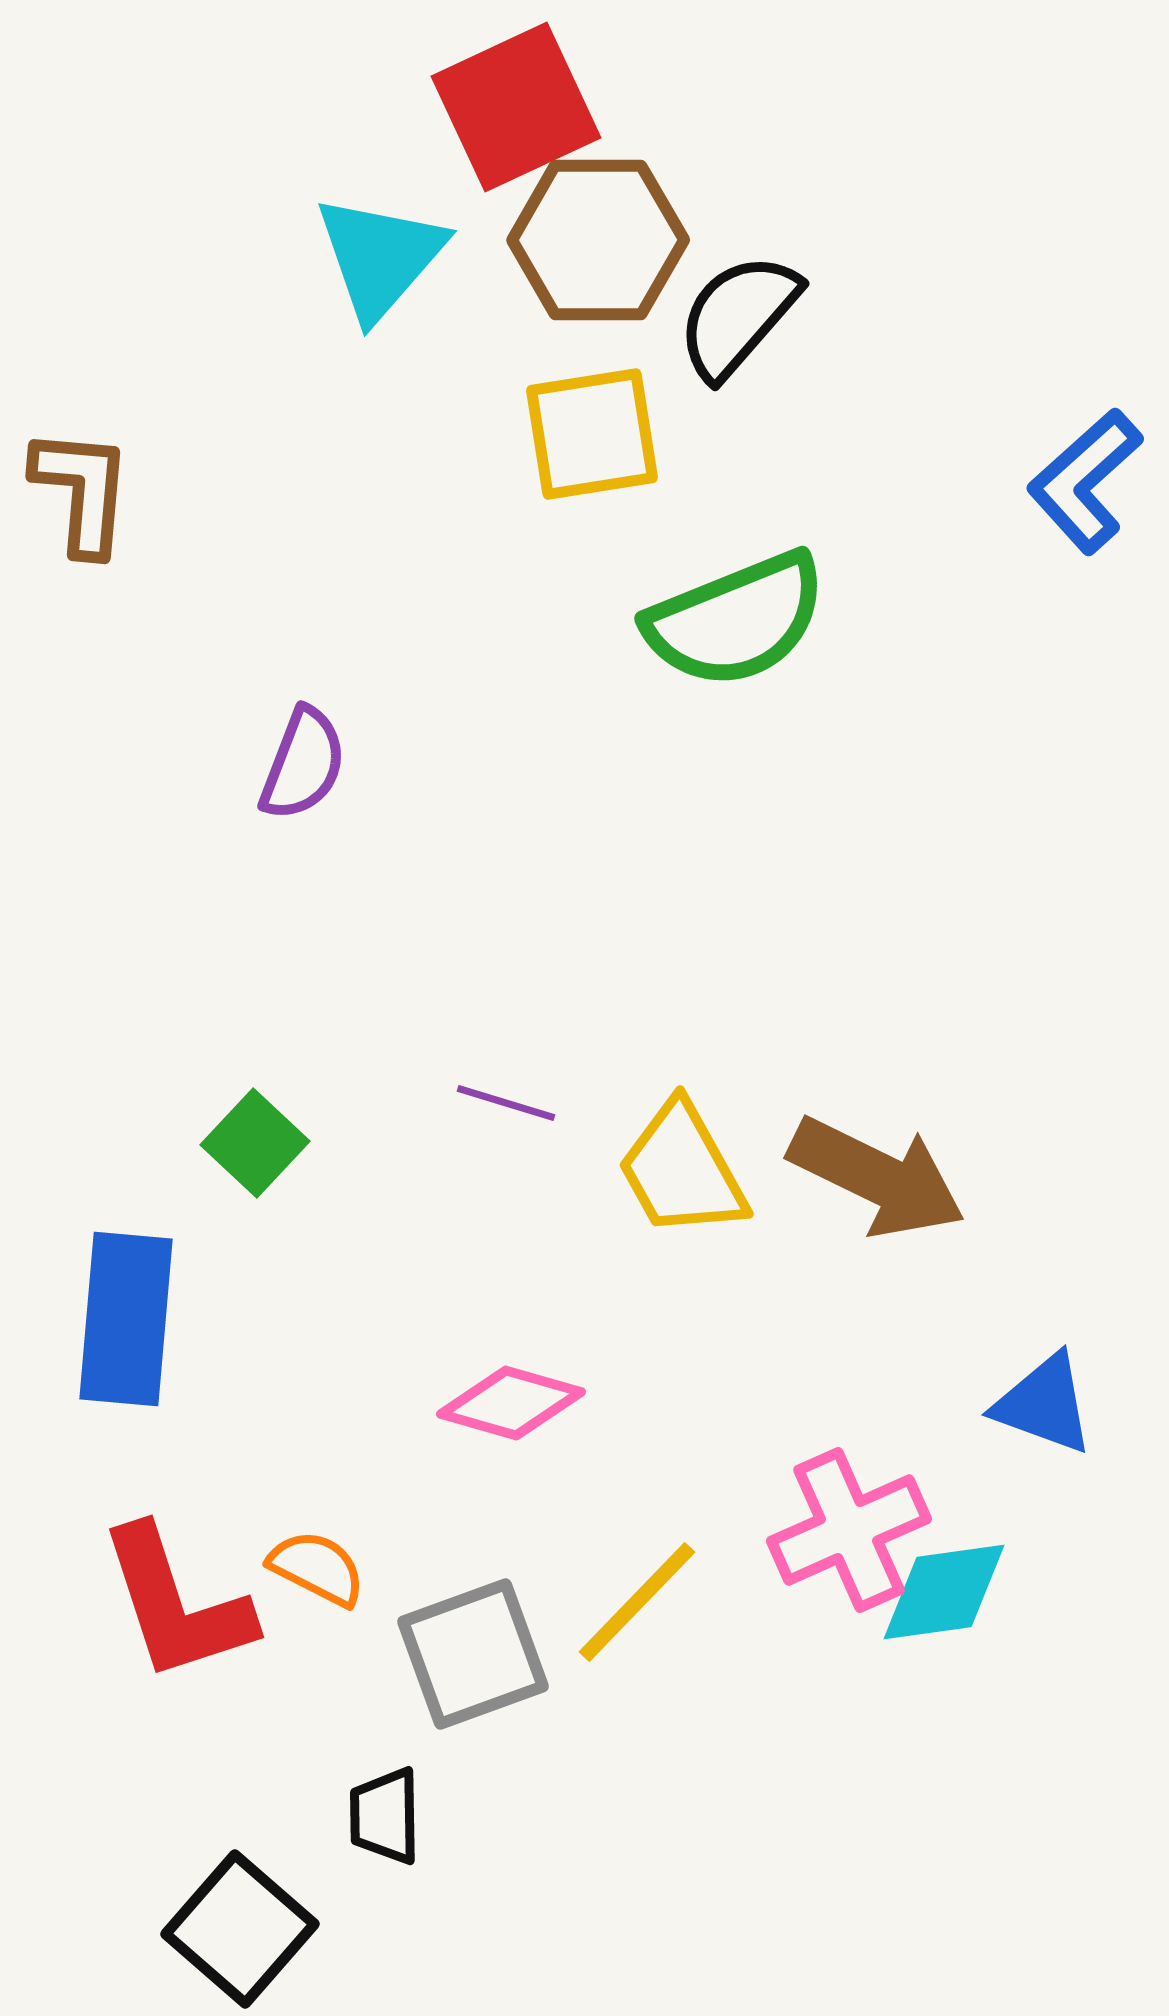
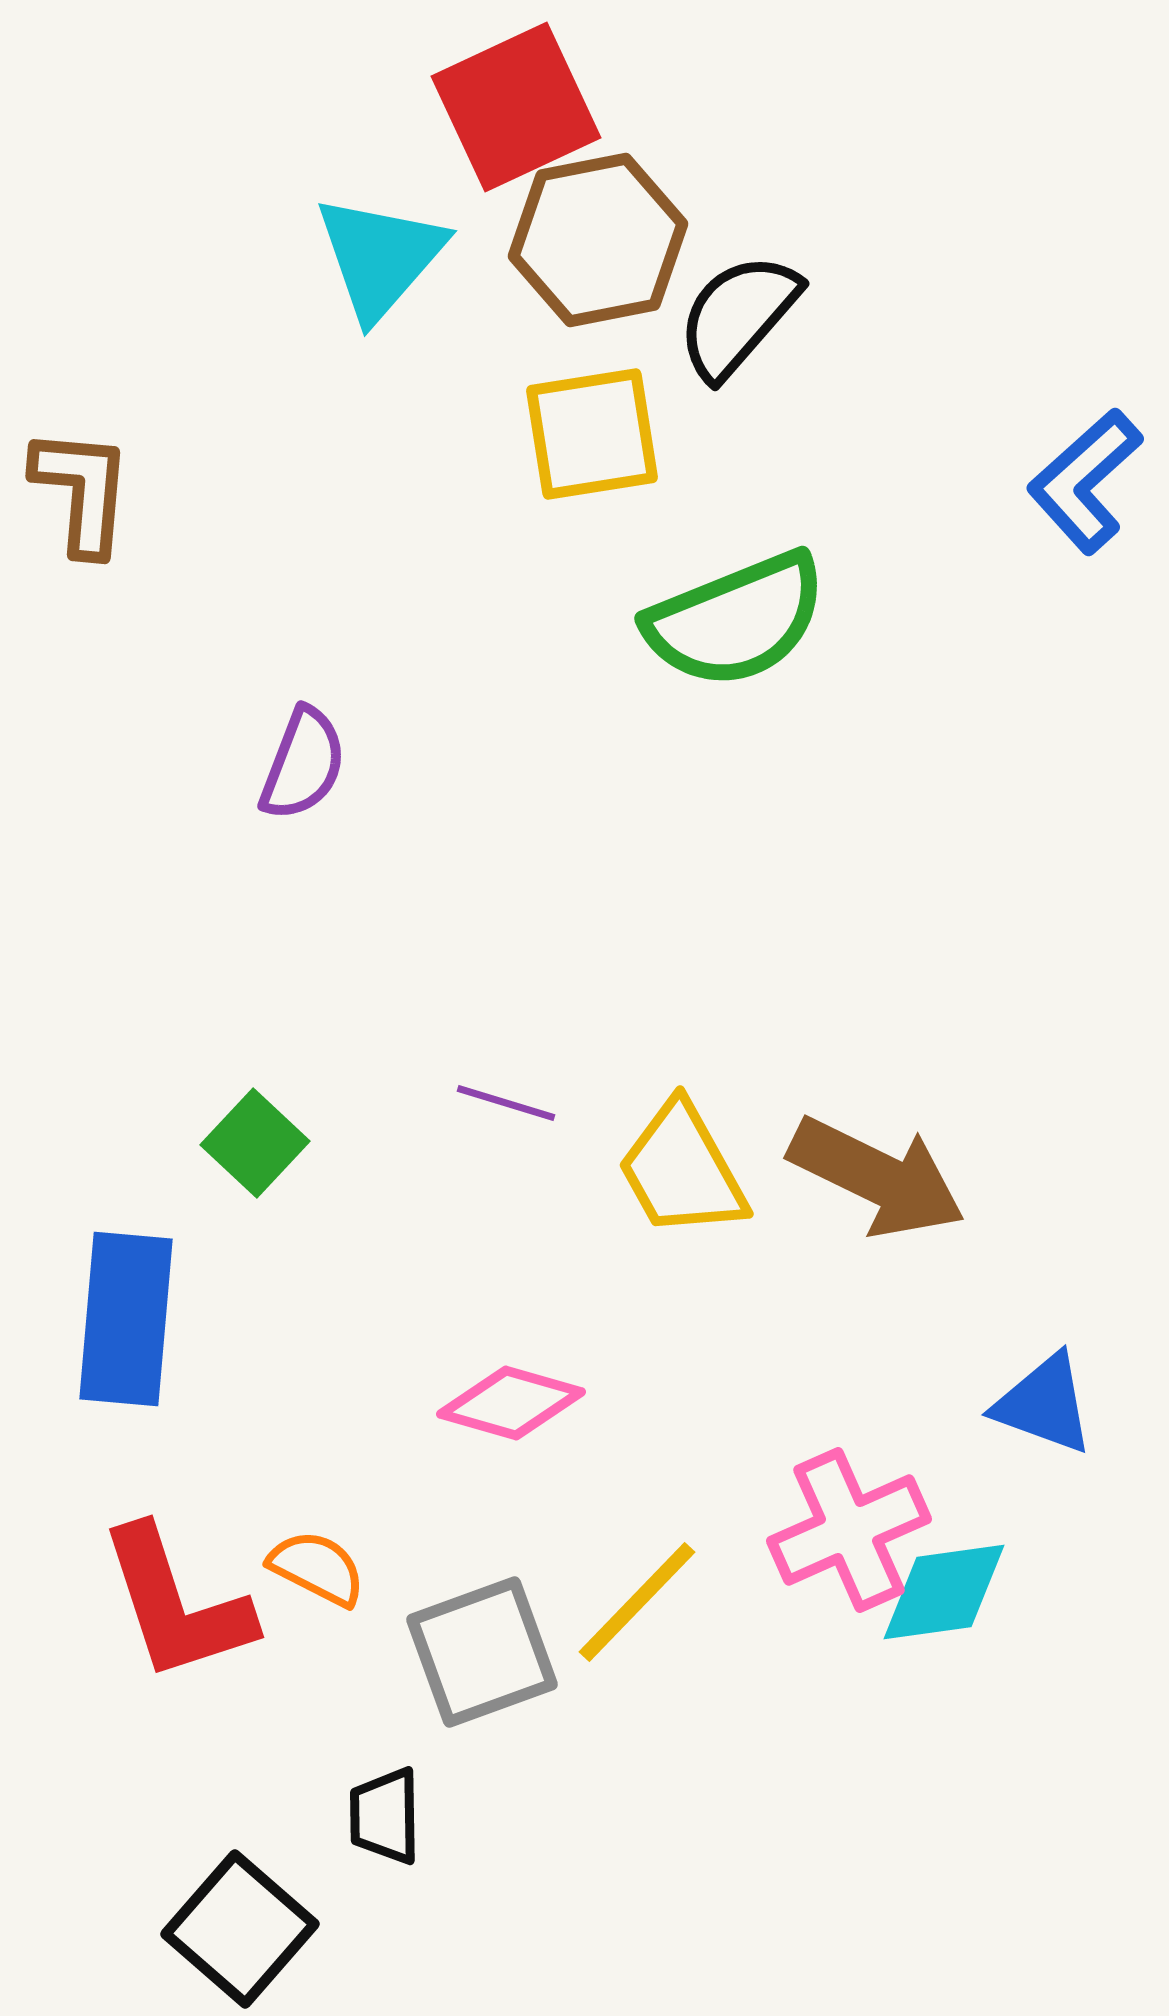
brown hexagon: rotated 11 degrees counterclockwise
gray square: moved 9 px right, 2 px up
